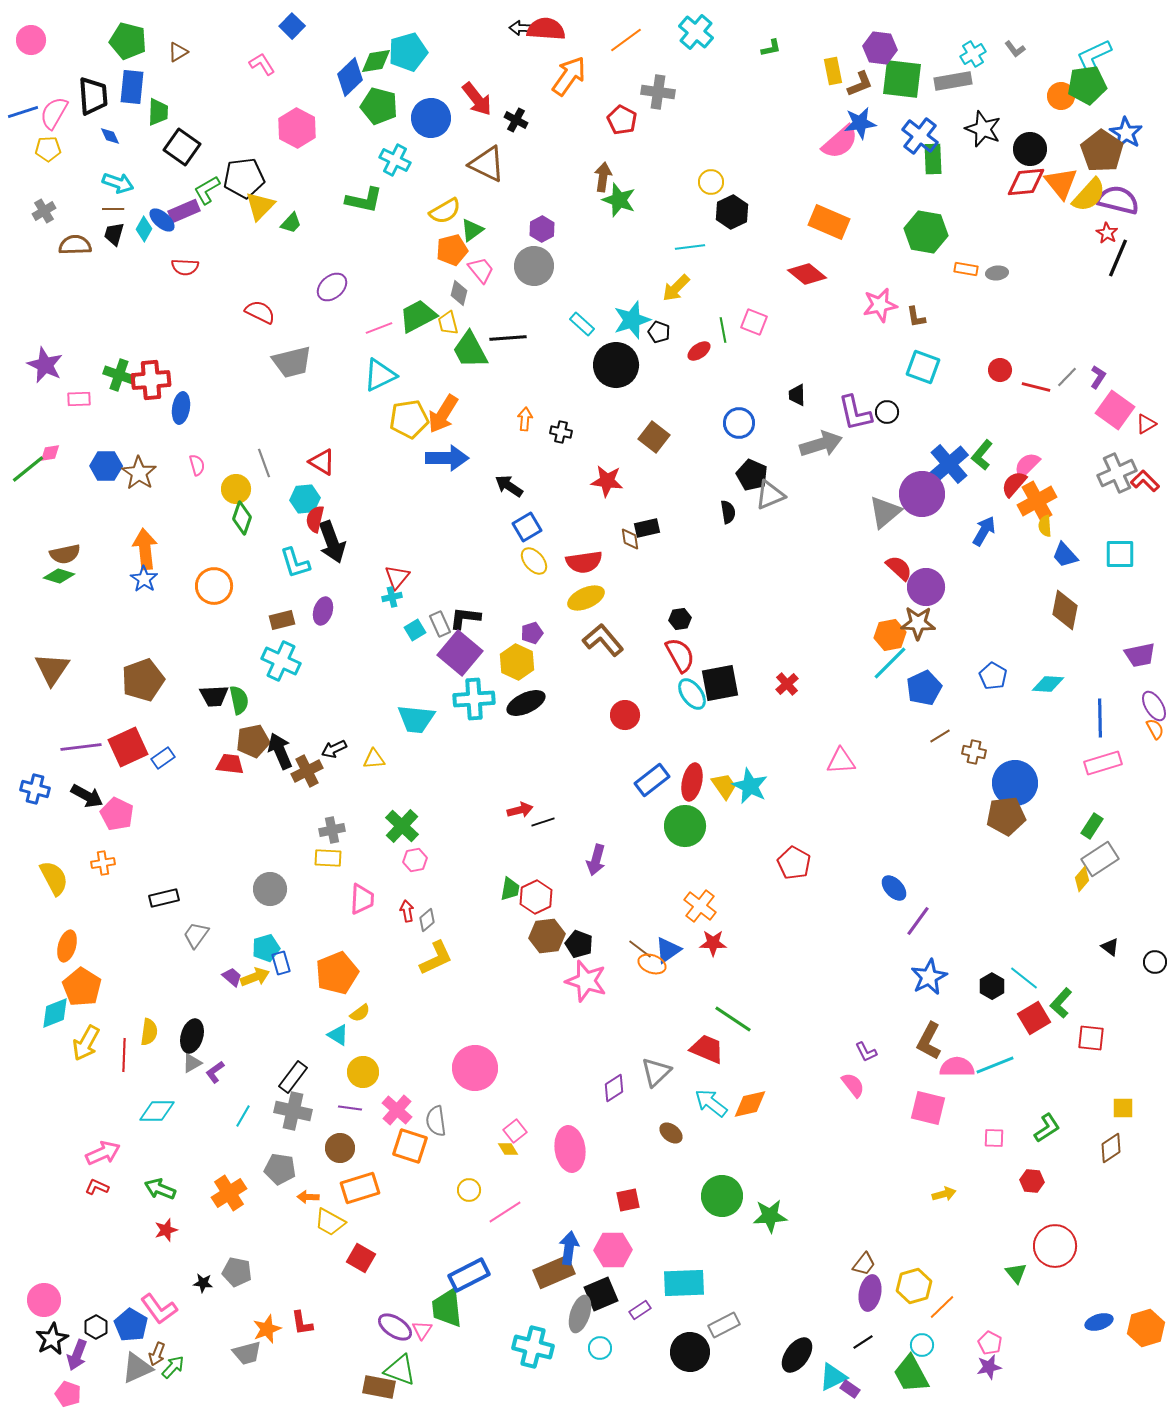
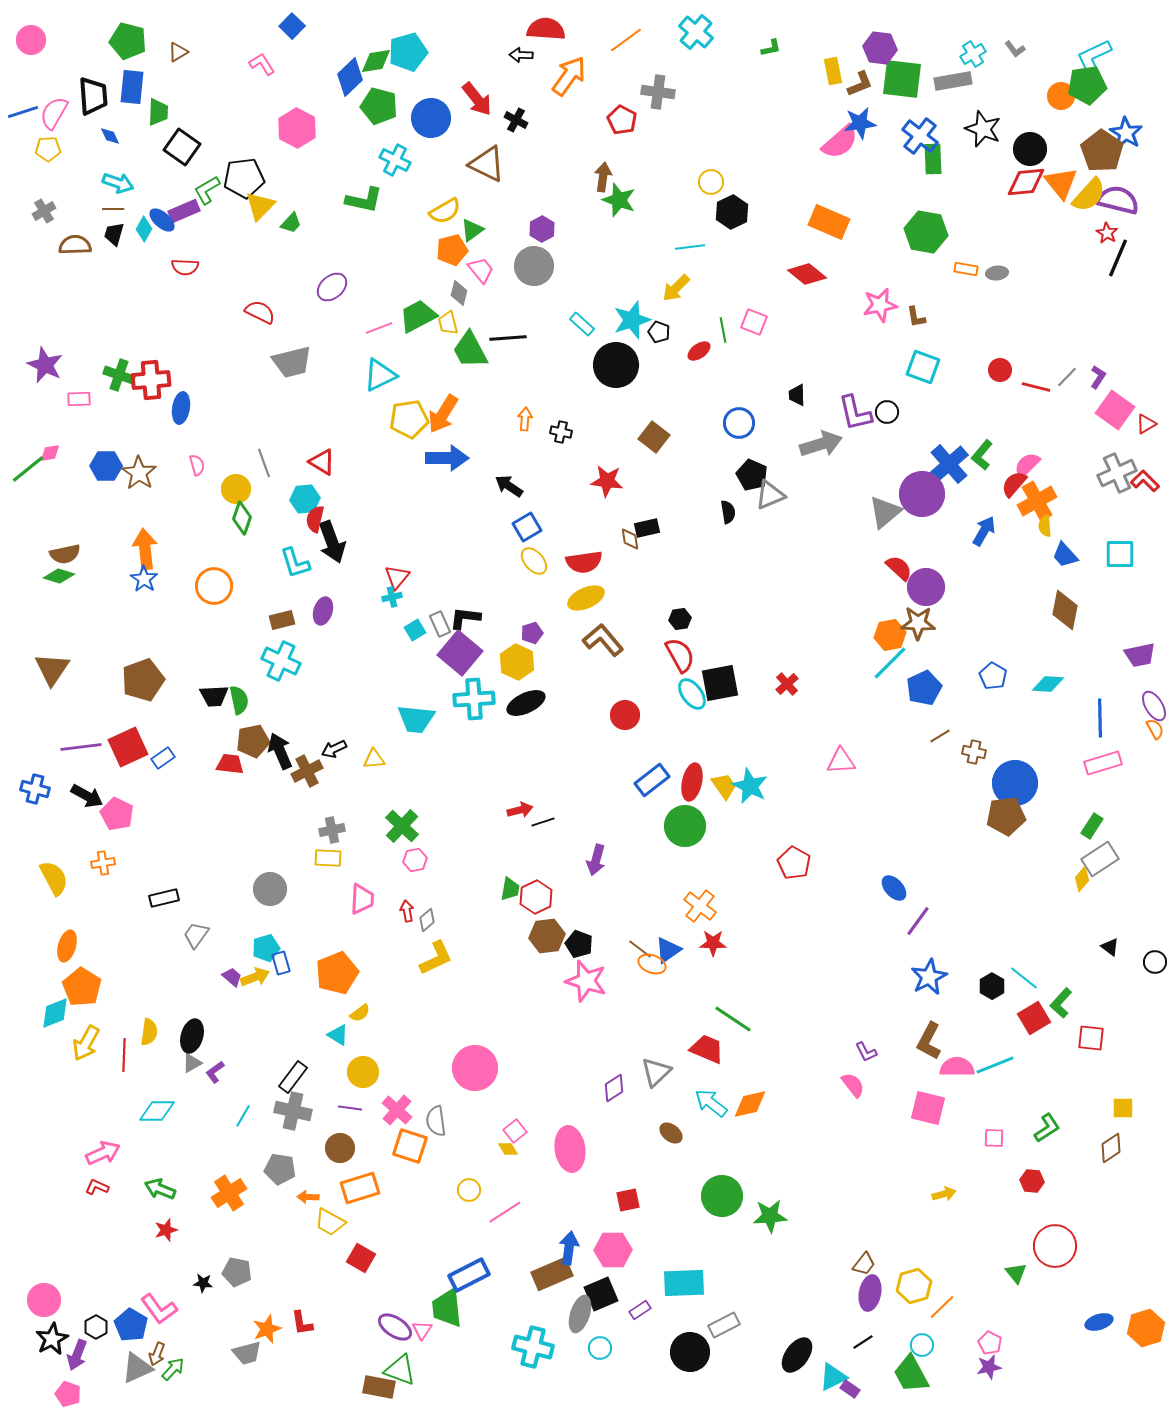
black arrow at (521, 28): moved 27 px down
brown rectangle at (554, 1272): moved 2 px left, 2 px down
green arrow at (173, 1367): moved 2 px down
